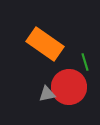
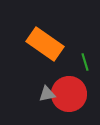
red circle: moved 7 px down
